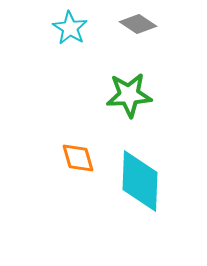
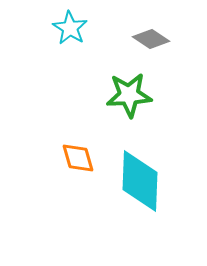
gray diamond: moved 13 px right, 15 px down
